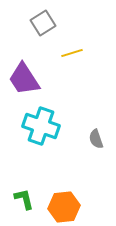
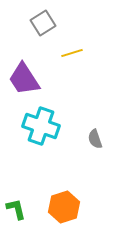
gray semicircle: moved 1 px left
green L-shape: moved 8 px left, 10 px down
orange hexagon: rotated 12 degrees counterclockwise
